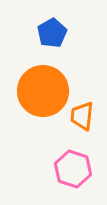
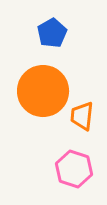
pink hexagon: moved 1 px right
